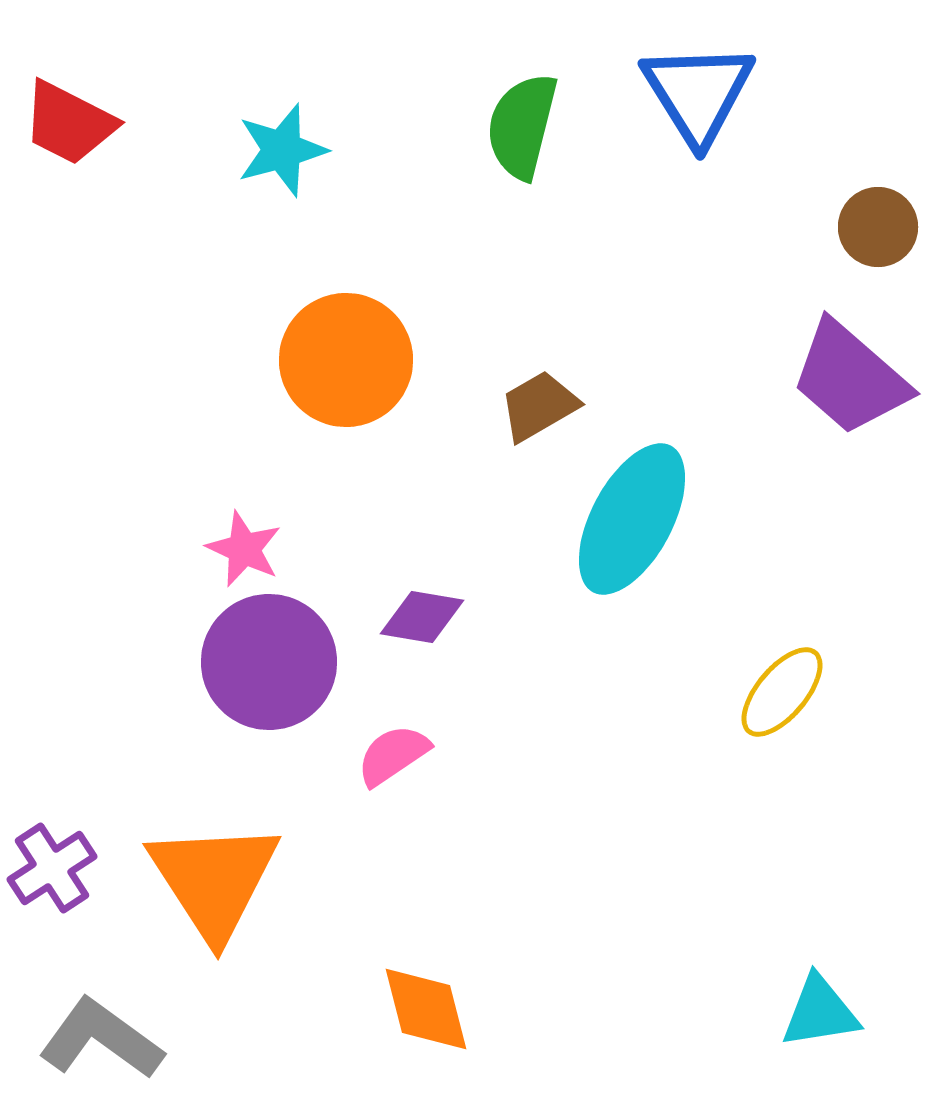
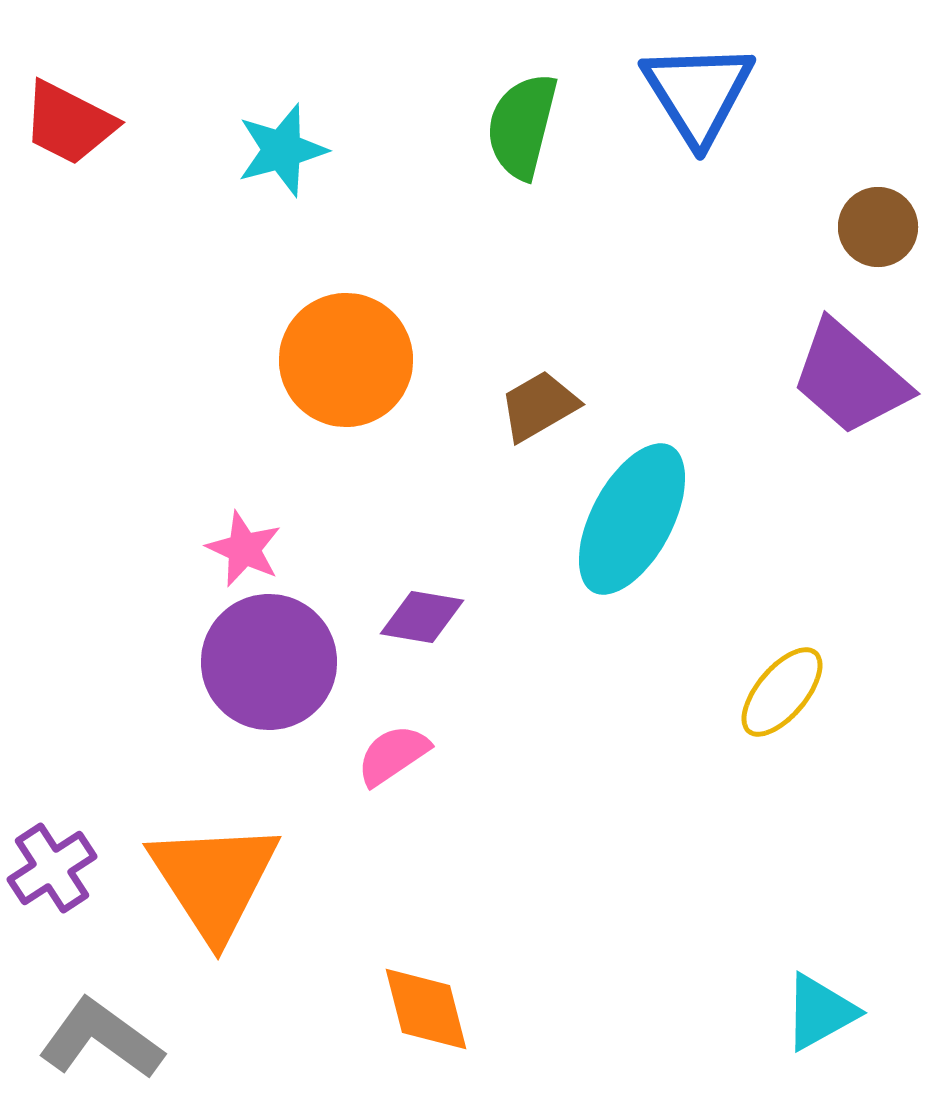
cyan triangle: rotated 20 degrees counterclockwise
